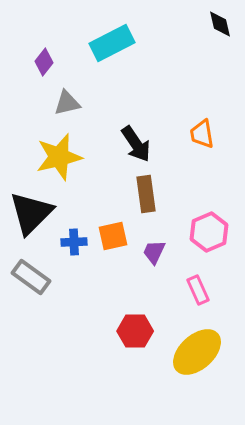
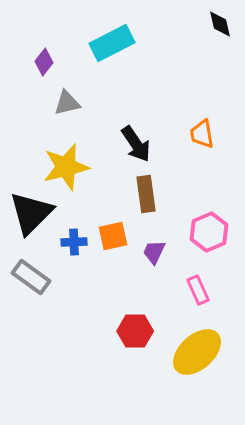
yellow star: moved 7 px right, 10 px down
